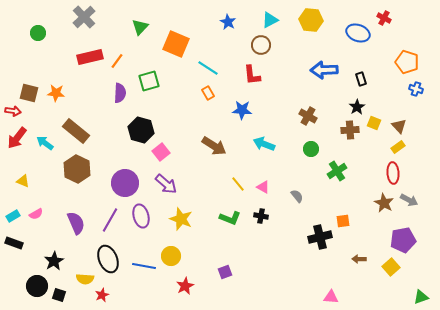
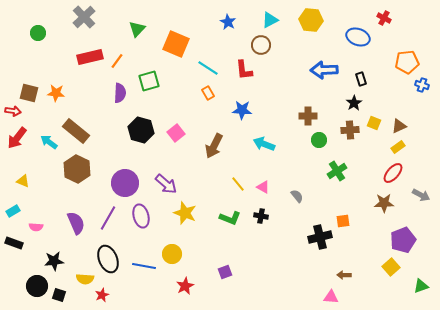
green triangle at (140, 27): moved 3 px left, 2 px down
blue ellipse at (358, 33): moved 4 px down
orange pentagon at (407, 62): rotated 25 degrees counterclockwise
red L-shape at (252, 75): moved 8 px left, 5 px up
blue cross at (416, 89): moved 6 px right, 4 px up
black star at (357, 107): moved 3 px left, 4 px up
brown cross at (308, 116): rotated 30 degrees counterclockwise
brown triangle at (399, 126): rotated 49 degrees clockwise
cyan arrow at (45, 143): moved 4 px right, 1 px up
brown arrow at (214, 146): rotated 85 degrees clockwise
green circle at (311, 149): moved 8 px right, 9 px up
pink square at (161, 152): moved 15 px right, 19 px up
red ellipse at (393, 173): rotated 45 degrees clockwise
gray arrow at (409, 200): moved 12 px right, 5 px up
brown star at (384, 203): rotated 30 degrees counterclockwise
pink semicircle at (36, 214): moved 13 px down; rotated 32 degrees clockwise
cyan rectangle at (13, 216): moved 5 px up
yellow star at (181, 219): moved 4 px right, 6 px up
purple line at (110, 220): moved 2 px left, 2 px up
purple pentagon at (403, 240): rotated 10 degrees counterclockwise
yellow circle at (171, 256): moved 1 px right, 2 px up
brown arrow at (359, 259): moved 15 px left, 16 px down
black star at (54, 261): rotated 24 degrees clockwise
green triangle at (421, 297): moved 11 px up
